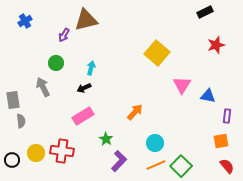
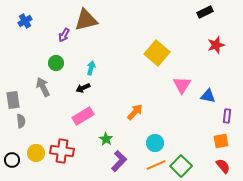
black arrow: moved 1 px left
red semicircle: moved 4 px left
